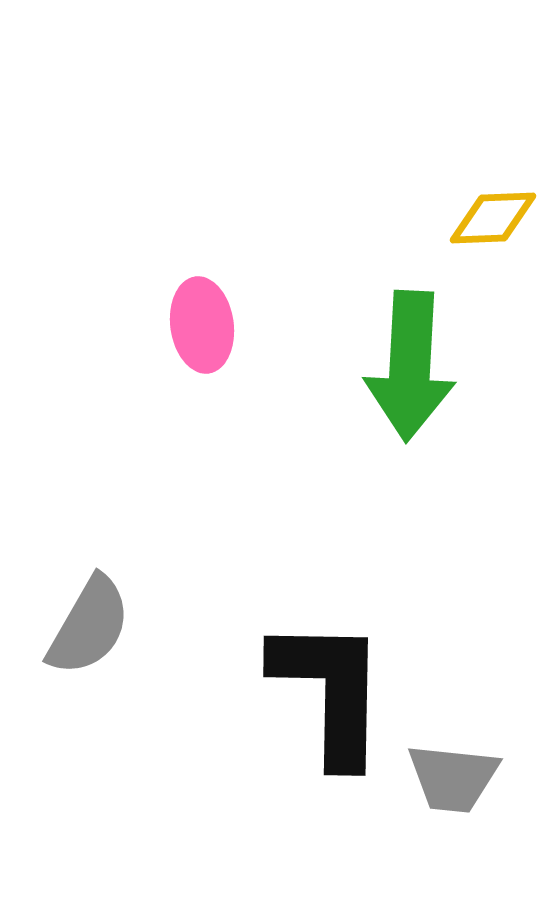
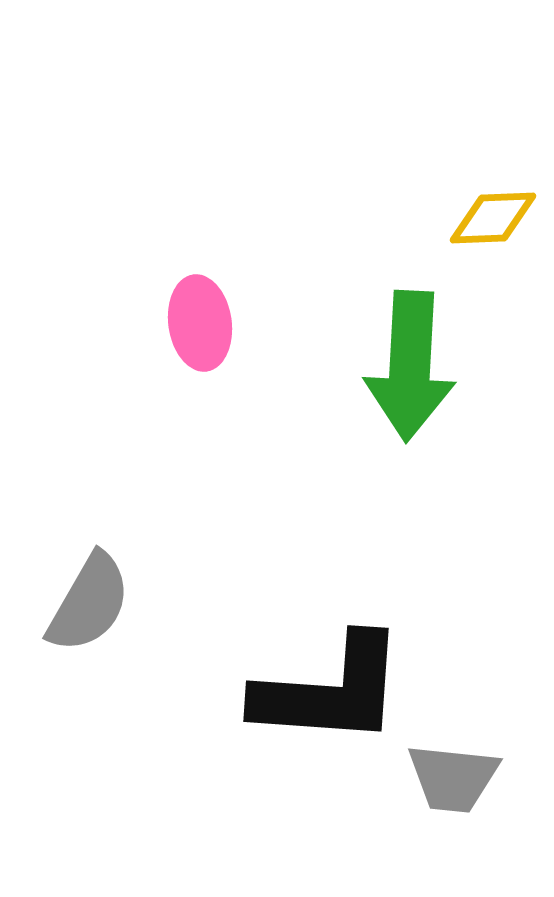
pink ellipse: moved 2 px left, 2 px up
gray semicircle: moved 23 px up
black L-shape: rotated 93 degrees clockwise
